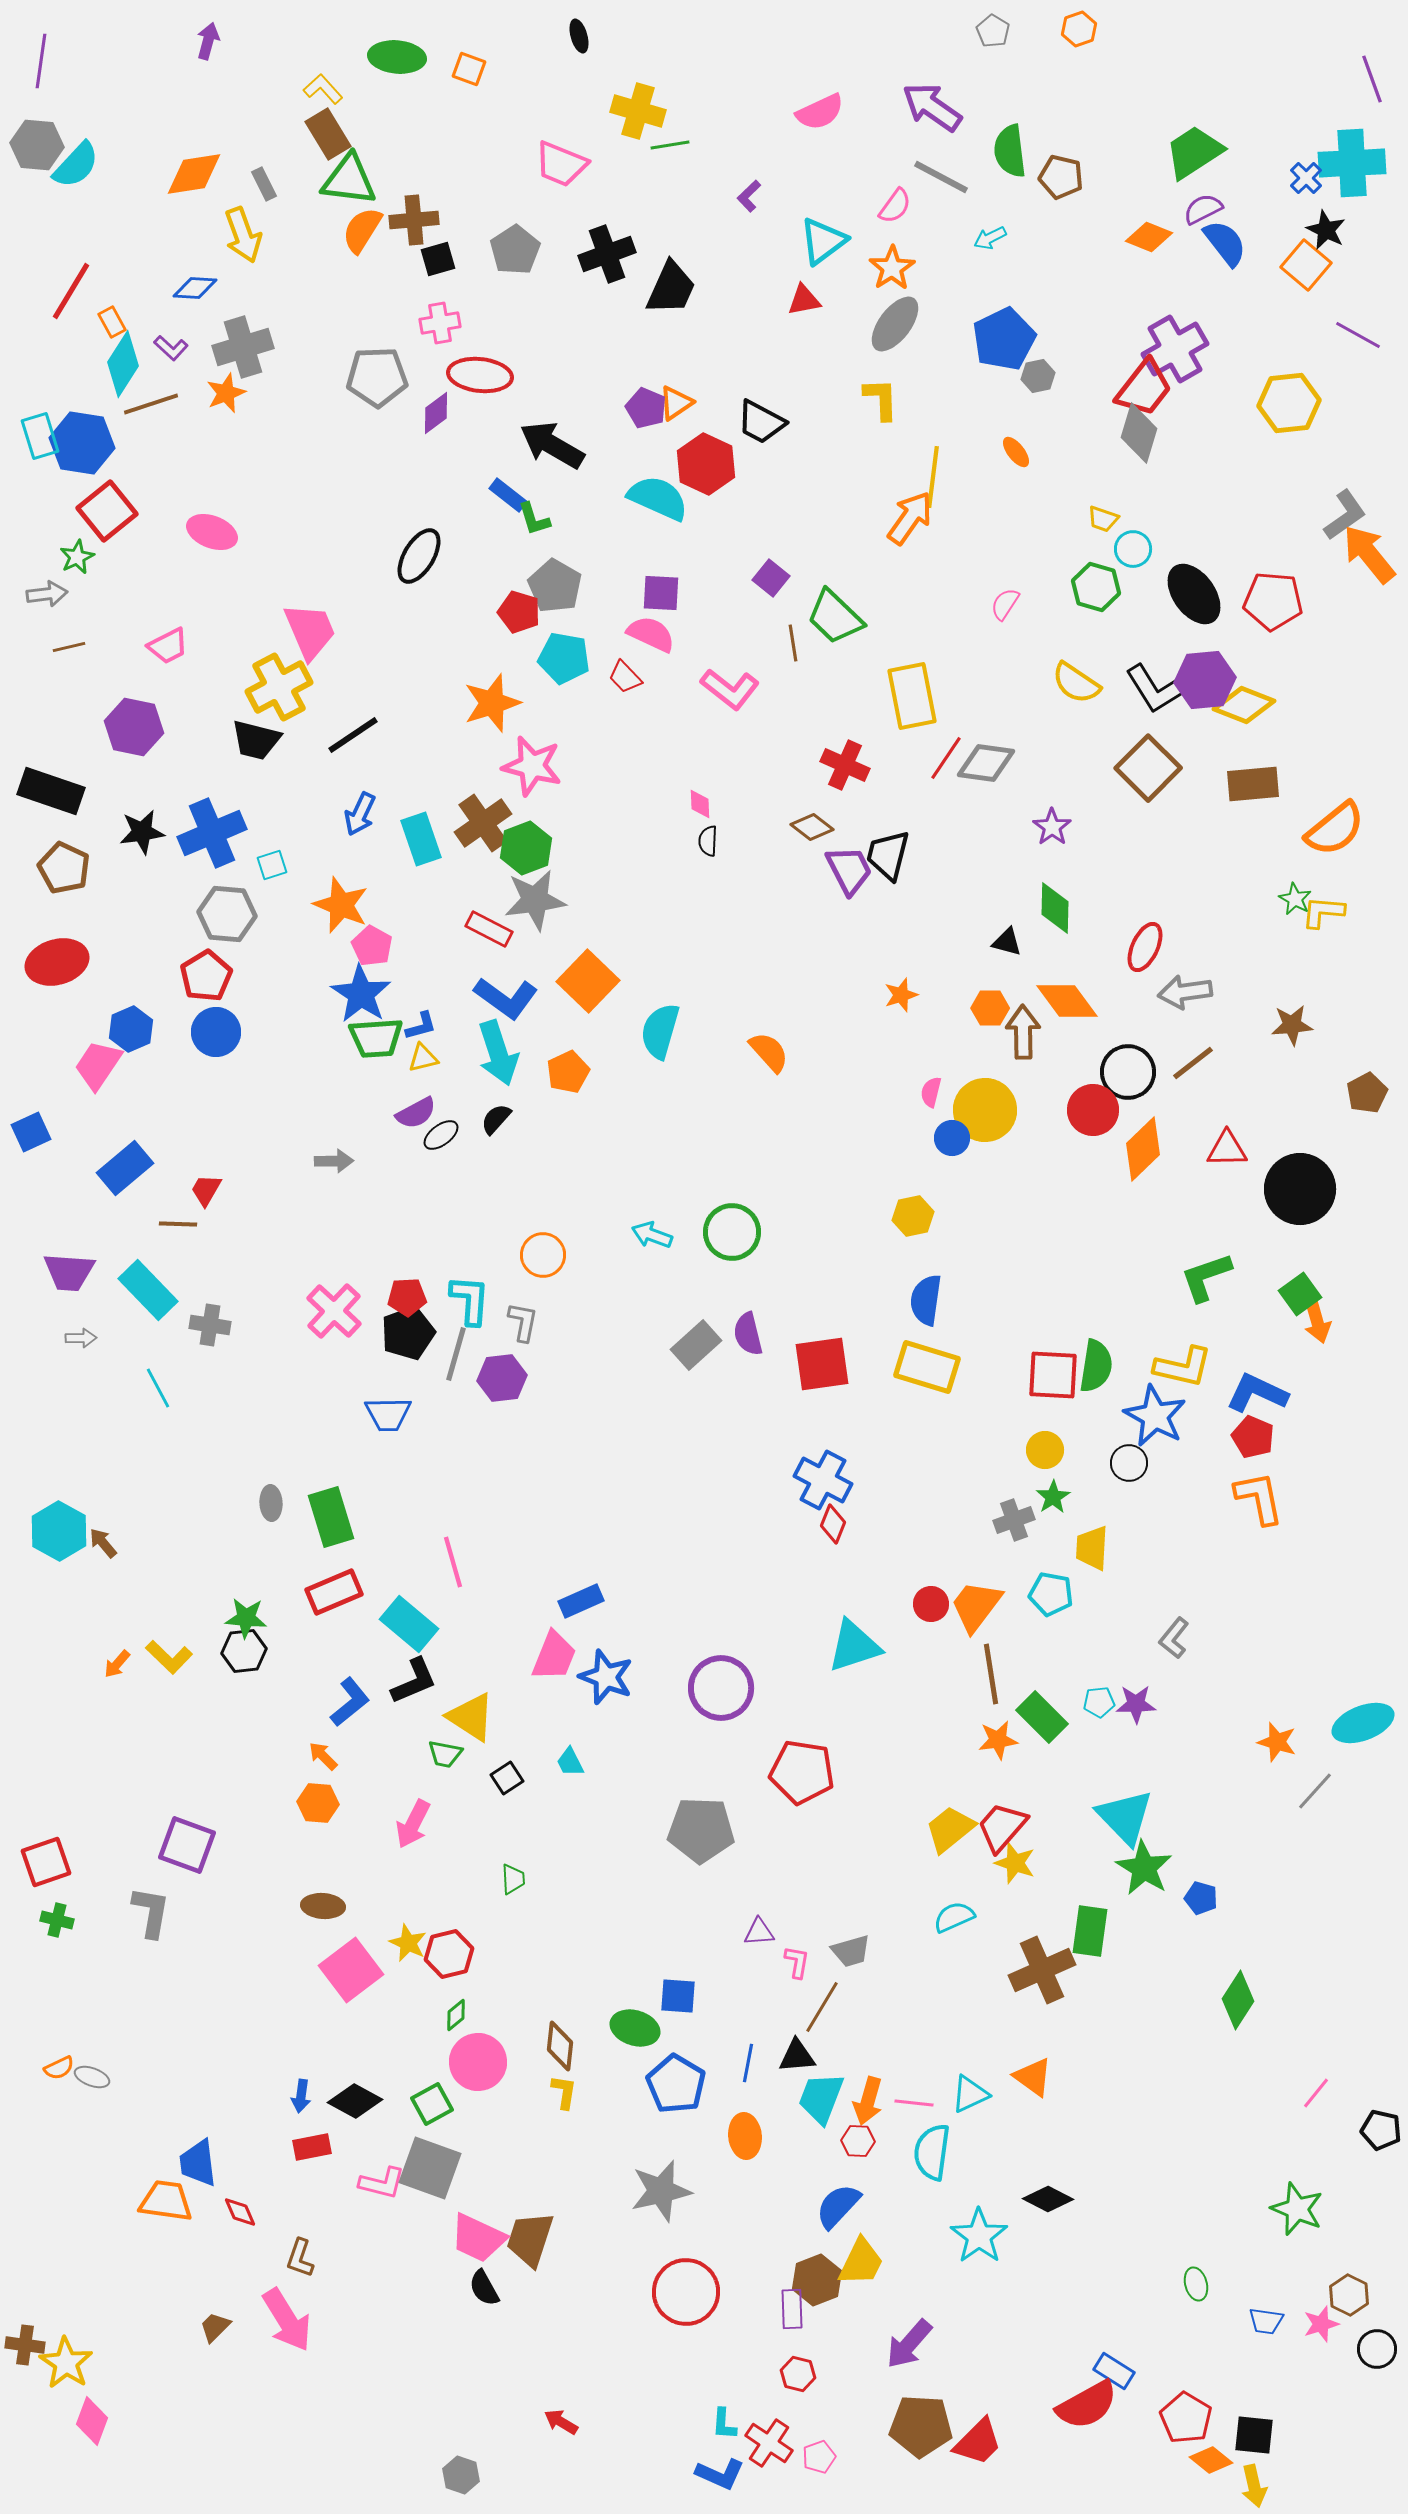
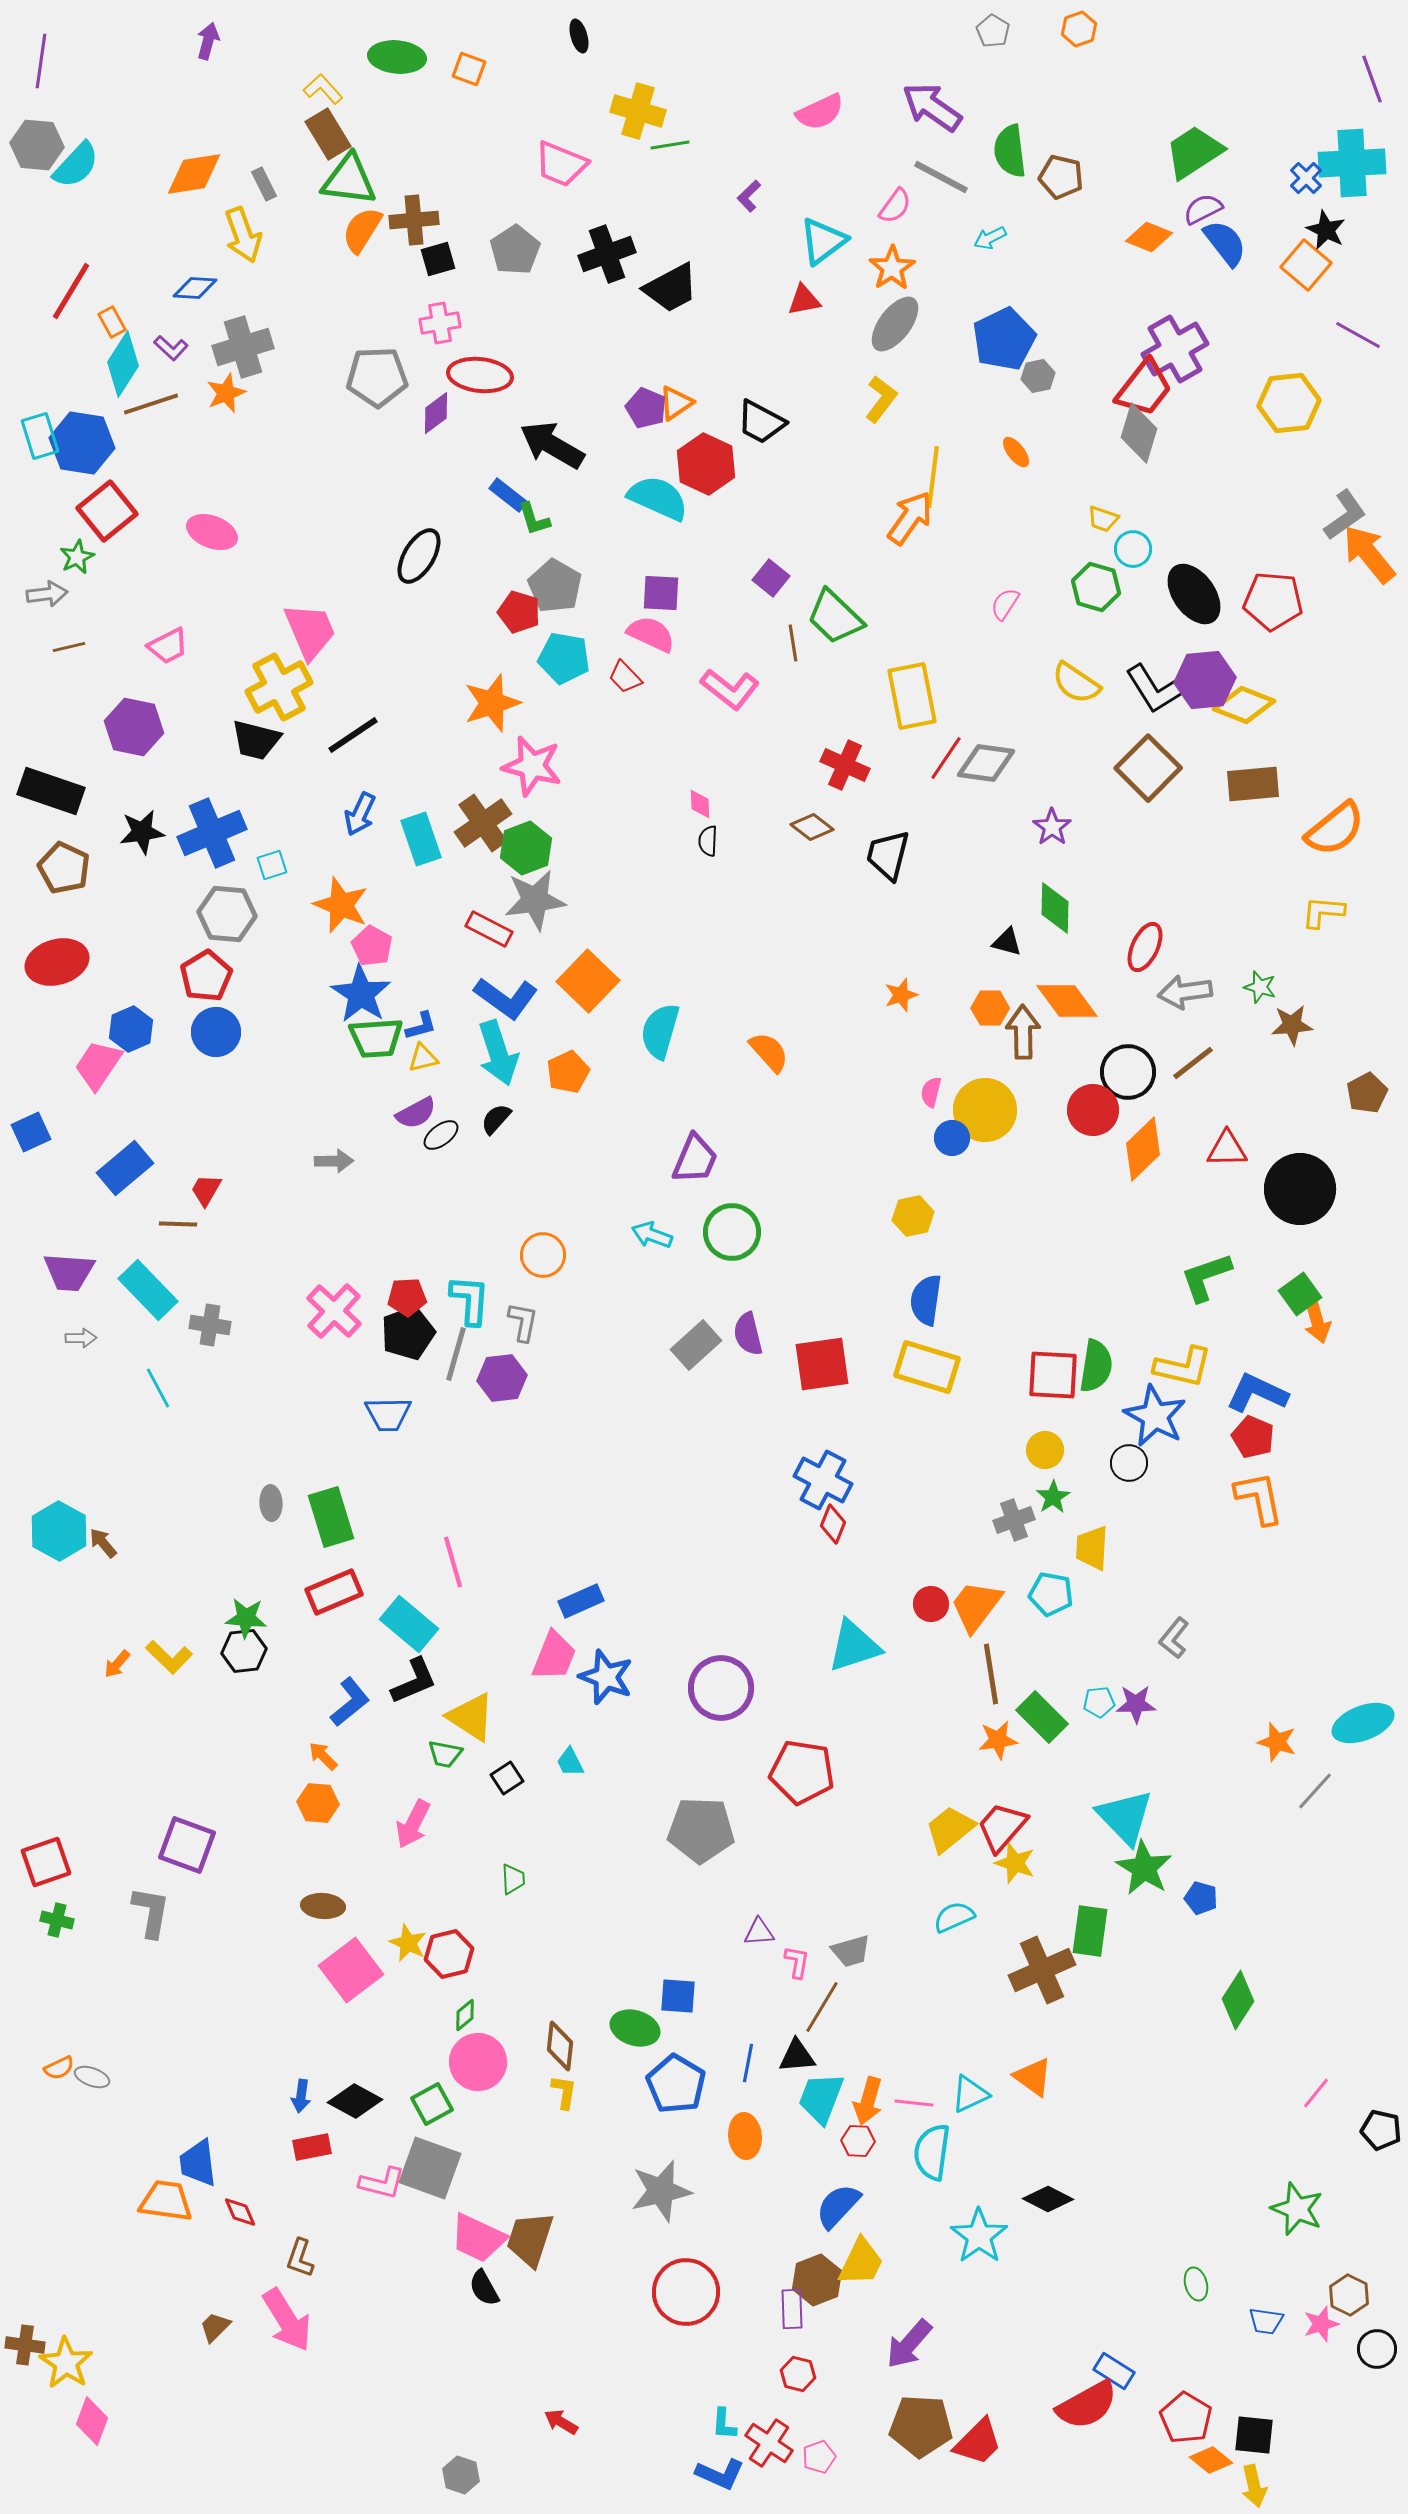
black trapezoid at (671, 288): rotated 38 degrees clockwise
yellow L-shape at (881, 399): rotated 39 degrees clockwise
purple trapezoid at (849, 870): moved 154 px left, 289 px down; rotated 50 degrees clockwise
green star at (1295, 899): moved 35 px left, 88 px down; rotated 12 degrees counterclockwise
green diamond at (456, 2015): moved 9 px right
